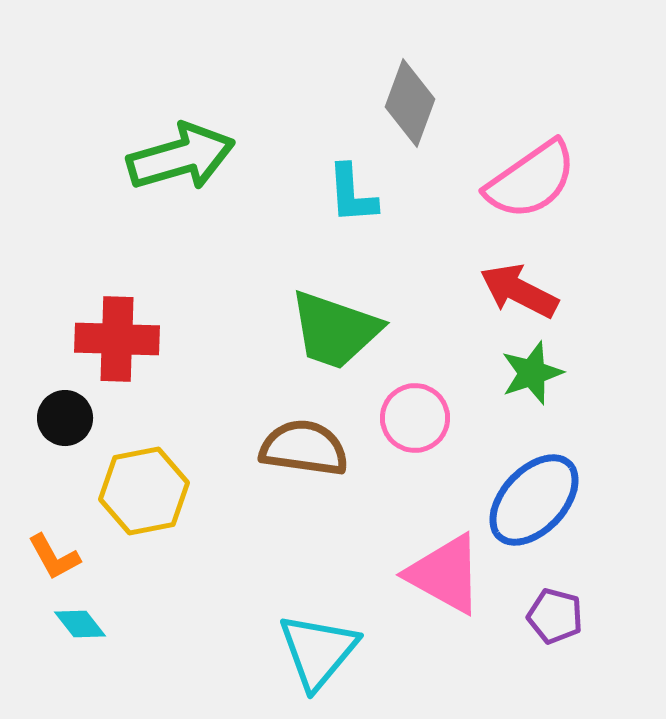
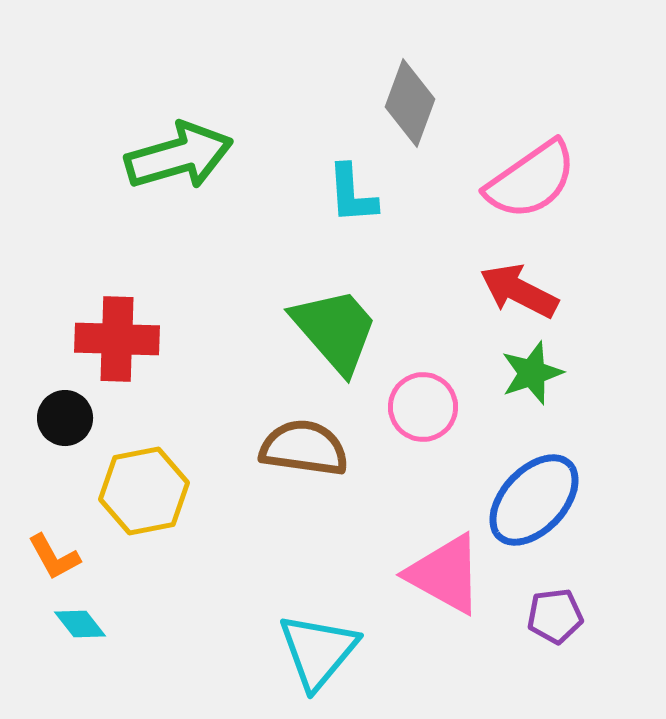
green arrow: moved 2 px left, 1 px up
green trapezoid: rotated 150 degrees counterclockwise
pink circle: moved 8 px right, 11 px up
purple pentagon: rotated 22 degrees counterclockwise
